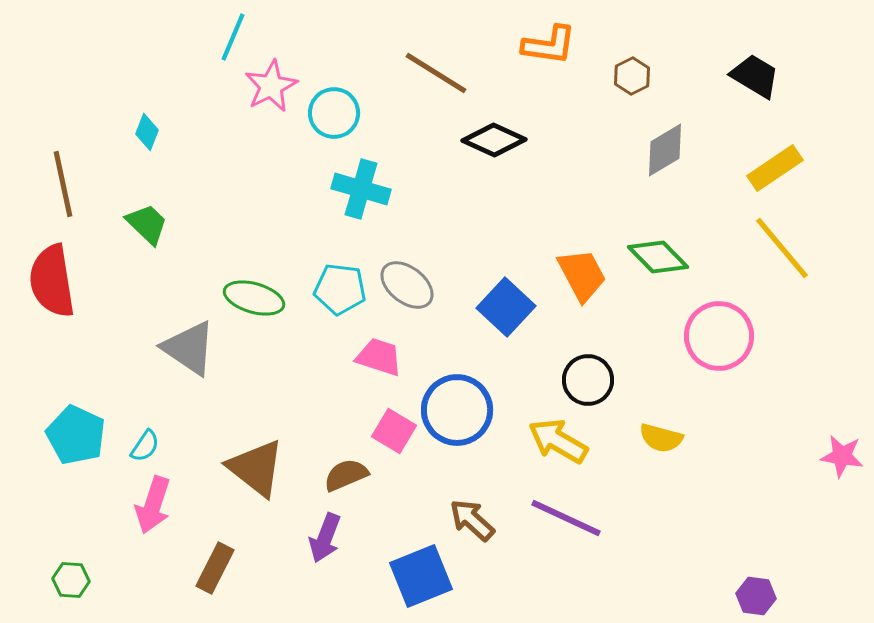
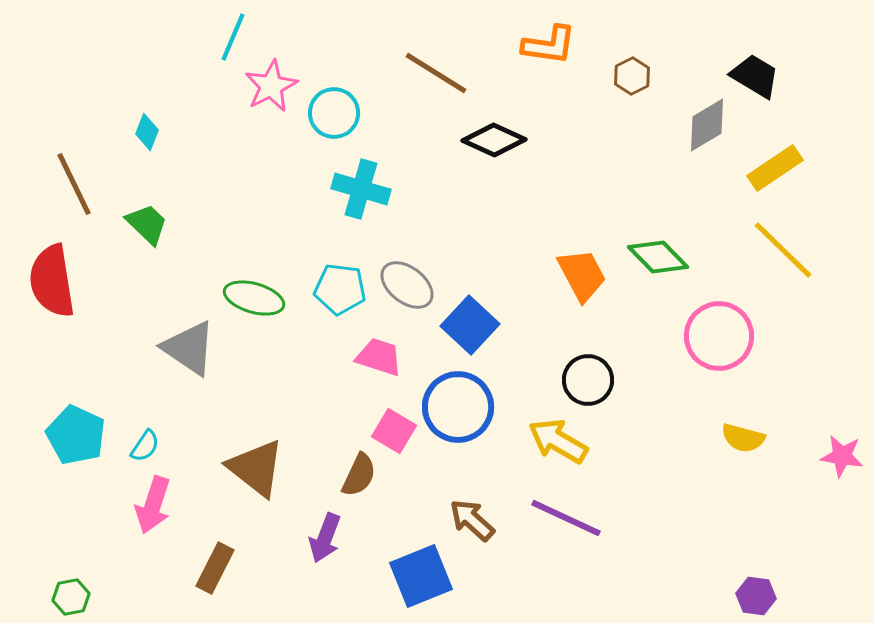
gray diamond at (665, 150): moved 42 px right, 25 px up
brown line at (63, 184): moved 11 px right; rotated 14 degrees counterclockwise
yellow line at (782, 248): moved 1 px right, 2 px down; rotated 6 degrees counterclockwise
blue square at (506, 307): moved 36 px left, 18 px down
blue circle at (457, 410): moved 1 px right, 3 px up
yellow semicircle at (661, 438): moved 82 px right
brown semicircle at (346, 475): moved 13 px right; rotated 138 degrees clockwise
green hexagon at (71, 580): moved 17 px down; rotated 15 degrees counterclockwise
